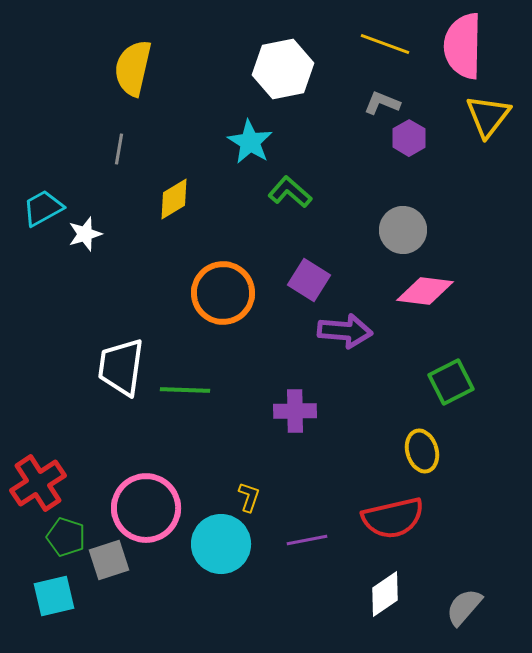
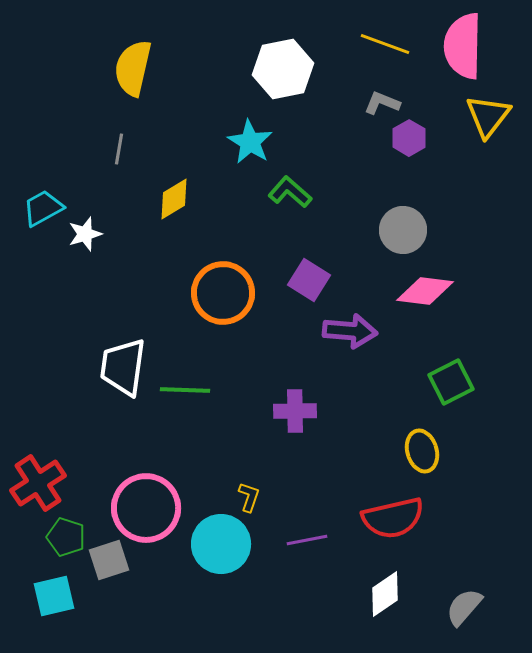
purple arrow: moved 5 px right
white trapezoid: moved 2 px right
